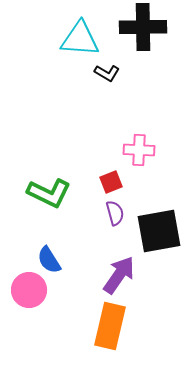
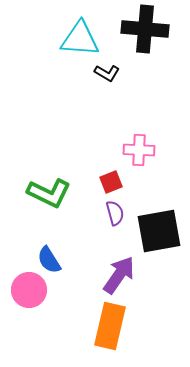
black cross: moved 2 px right, 2 px down; rotated 6 degrees clockwise
